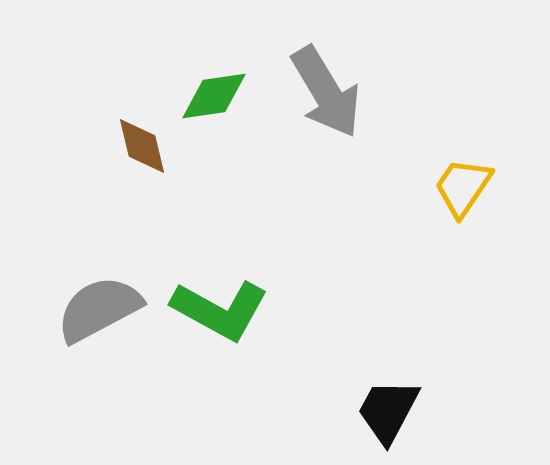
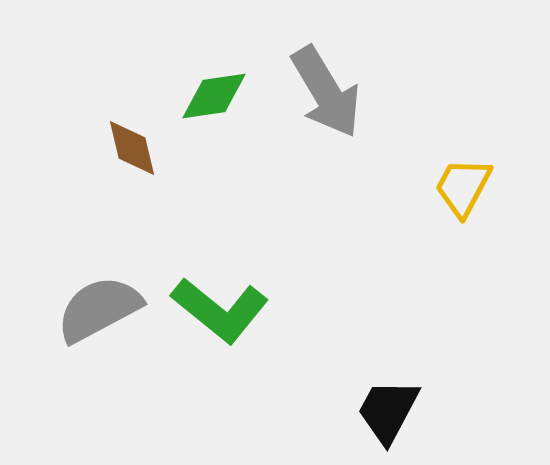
brown diamond: moved 10 px left, 2 px down
yellow trapezoid: rotated 6 degrees counterclockwise
green L-shape: rotated 10 degrees clockwise
